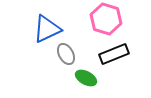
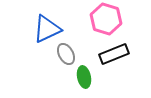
green ellipse: moved 2 px left, 1 px up; rotated 50 degrees clockwise
